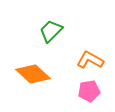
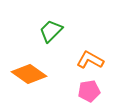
orange diamond: moved 4 px left; rotated 8 degrees counterclockwise
